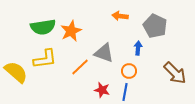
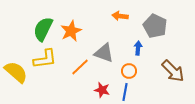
green semicircle: moved 2 px down; rotated 125 degrees clockwise
brown arrow: moved 2 px left, 2 px up
